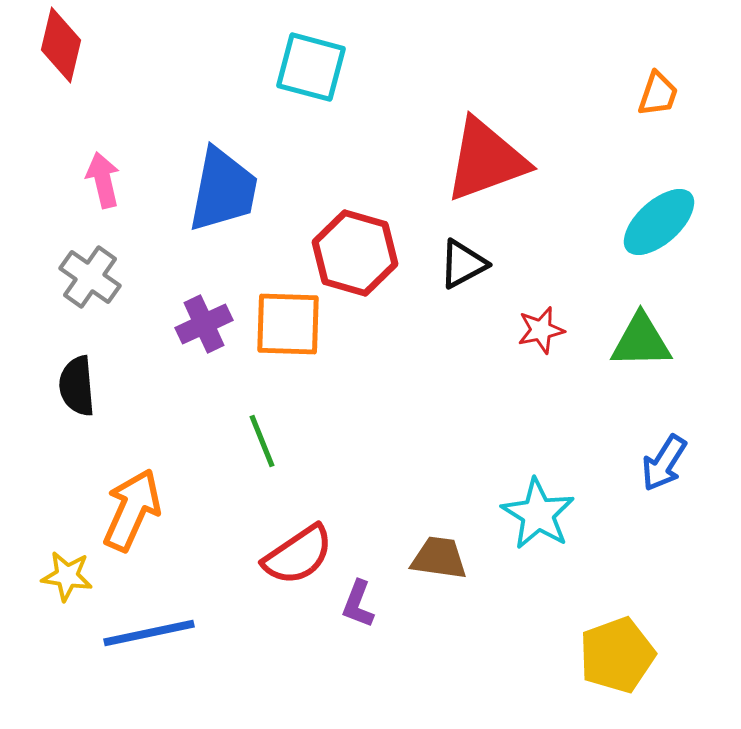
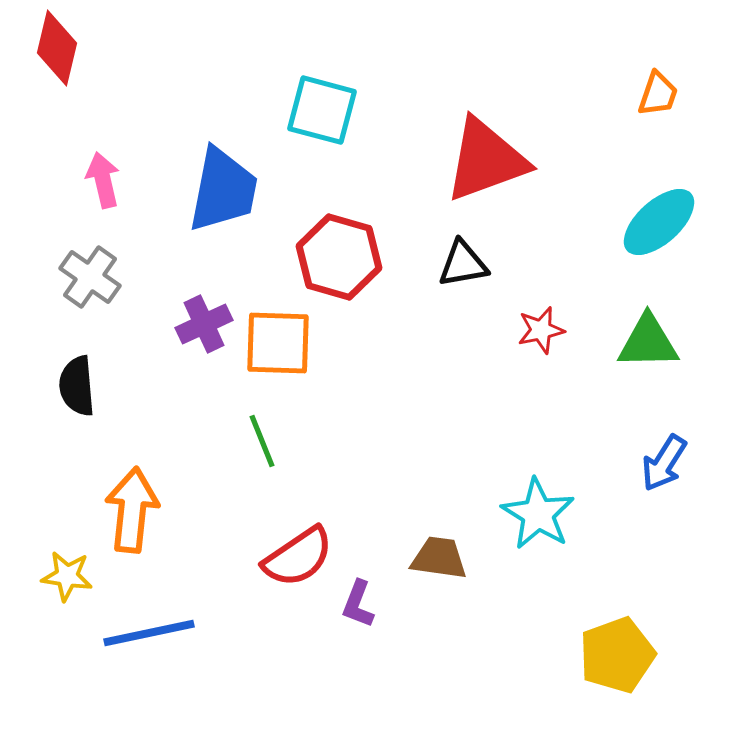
red diamond: moved 4 px left, 3 px down
cyan square: moved 11 px right, 43 px down
red hexagon: moved 16 px left, 4 px down
black triangle: rotated 18 degrees clockwise
orange square: moved 10 px left, 19 px down
green triangle: moved 7 px right, 1 px down
orange arrow: rotated 18 degrees counterclockwise
red semicircle: moved 2 px down
